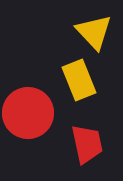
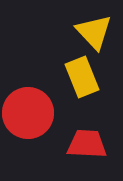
yellow rectangle: moved 3 px right, 3 px up
red trapezoid: rotated 75 degrees counterclockwise
